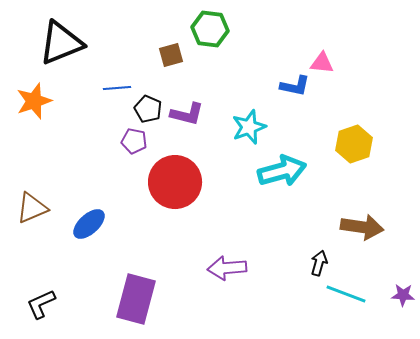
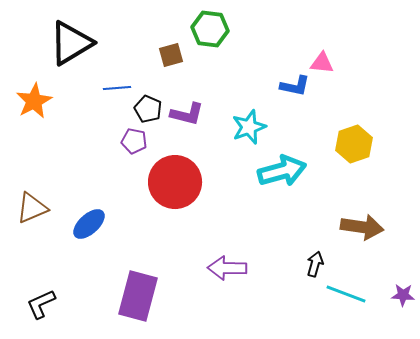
black triangle: moved 10 px right; rotated 9 degrees counterclockwise
orange star: rotated 9 degrees counterclockwise
black arrow: moved 4 px left, 1 px down
purple arrow: rotated 6 degrees clockwise
purple rectangle: moved 2 px right, 3 px up
